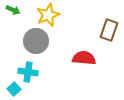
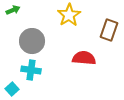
green arrow: rotated 48 degrees counterclockwise
yellow star: moved 21 px right; rotated 10 degrees counterclockwise
gray circle: moved 4 px left
cyan cross: moved 3 px right, 2 px up
cyan square: moved 2 px left
